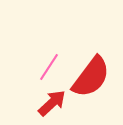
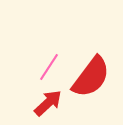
red arrow: moved 4 px left
